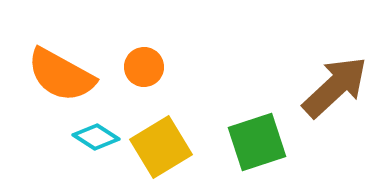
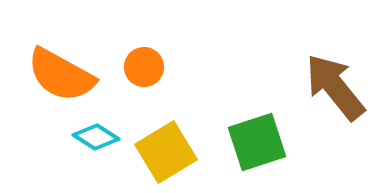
brown arrow: rotated 86 degrees counterclockwise
yellow square: moved 5 px right, 5 px down
